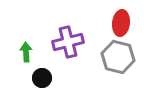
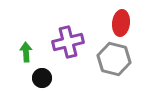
gray hexagon: moved 4 px left, 2 px down
